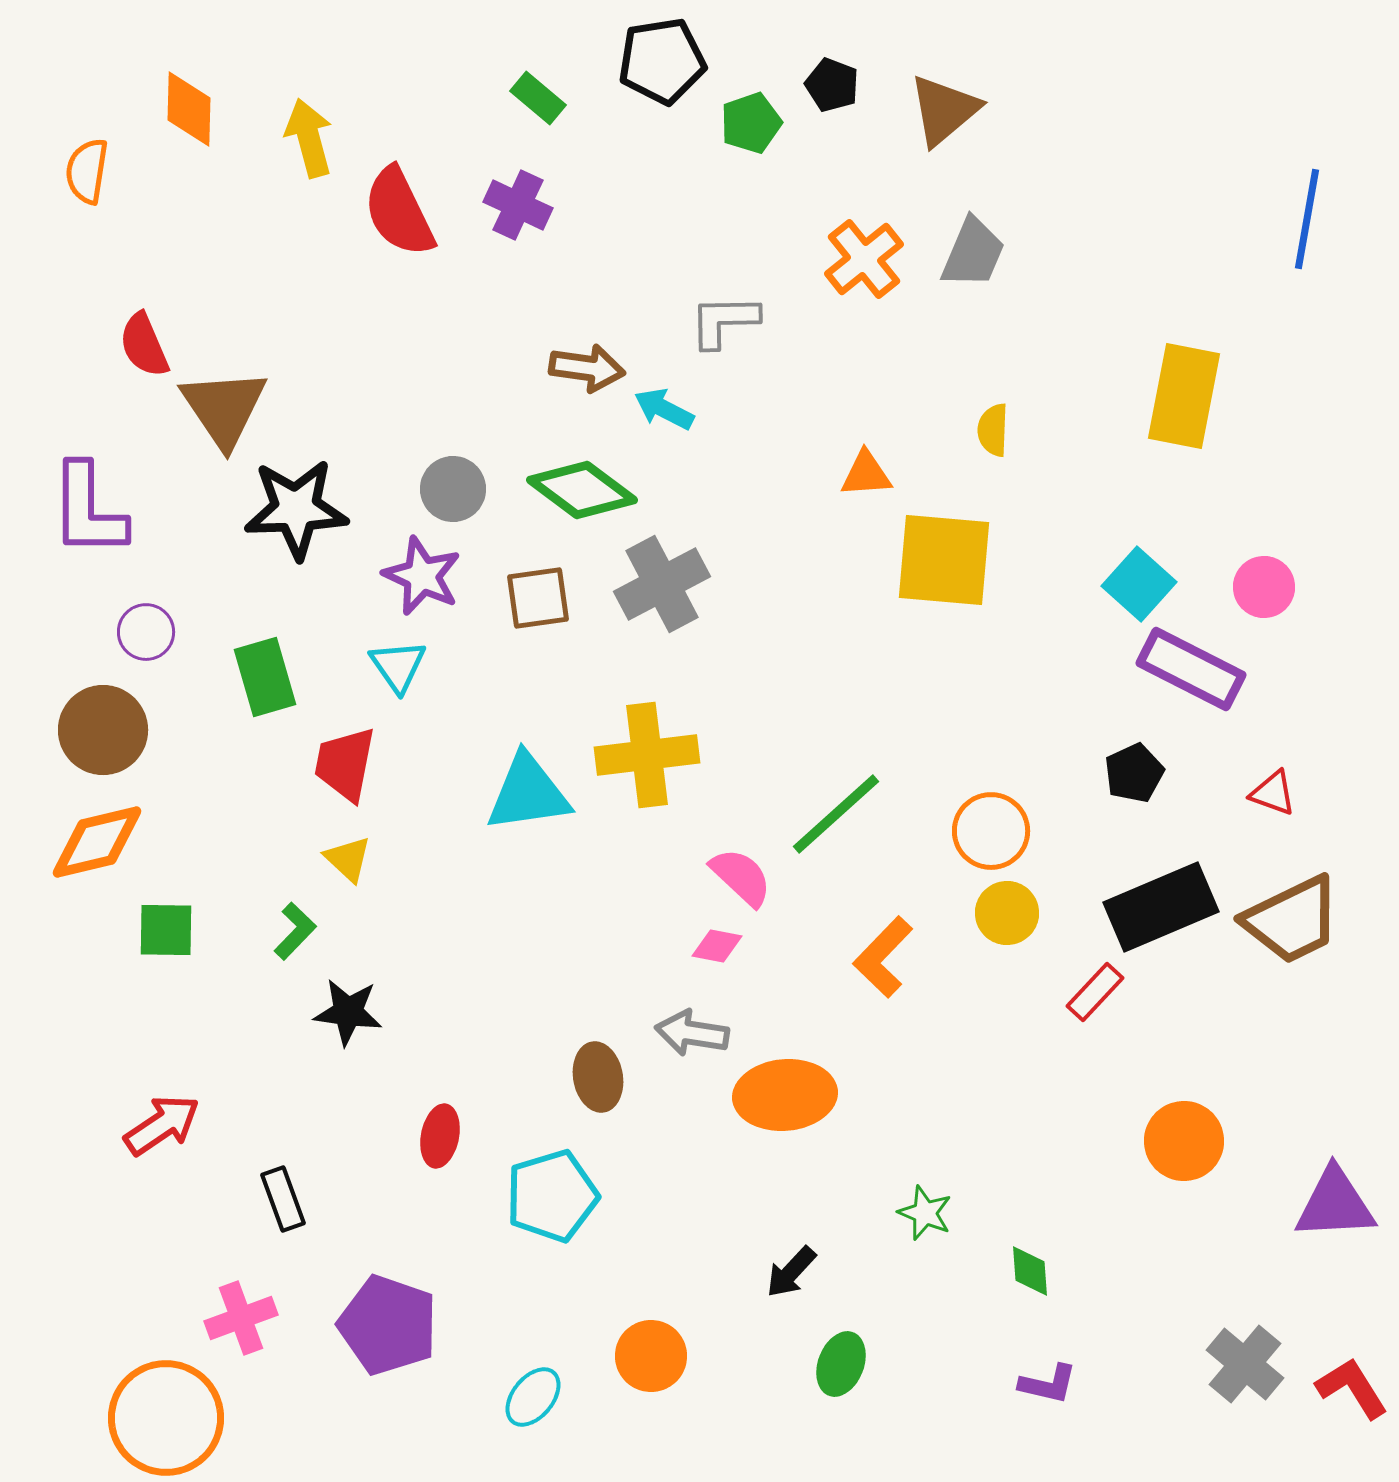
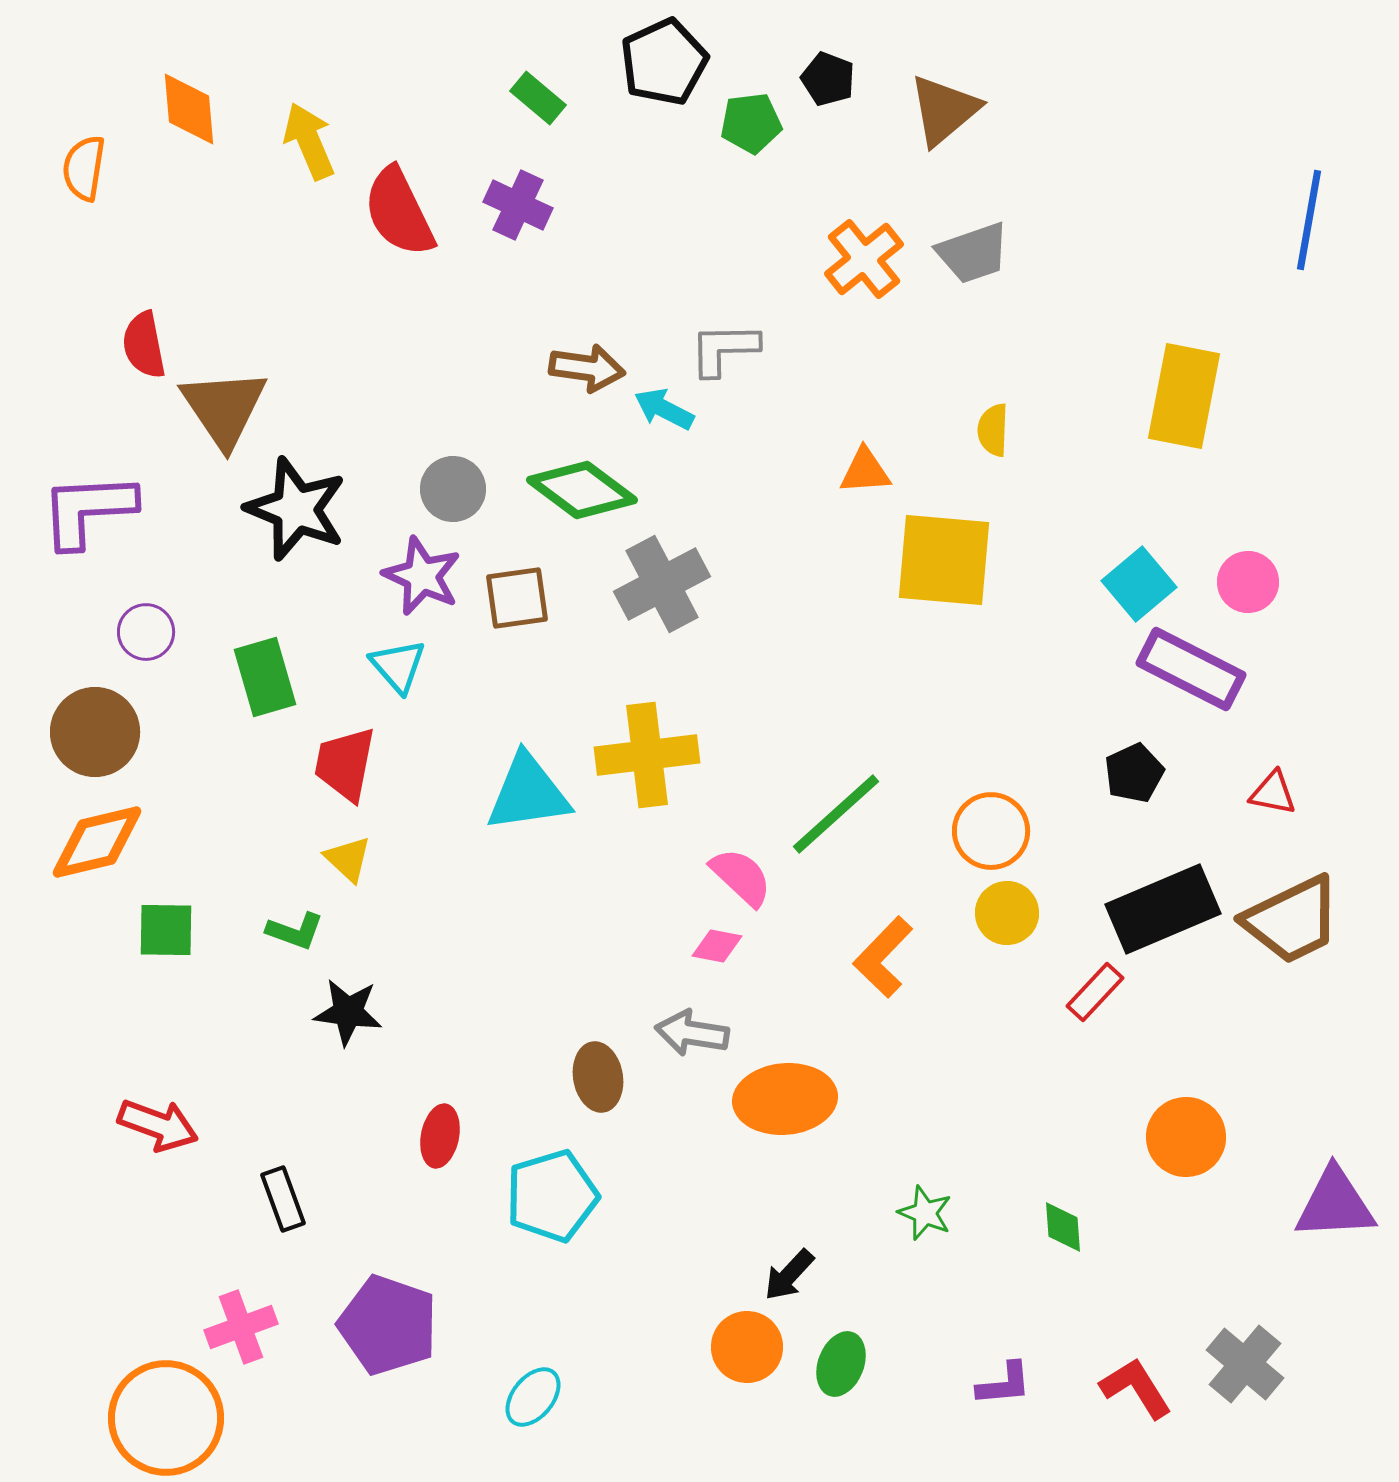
black pentagon at (662, 61): moved 2 px right, 1 px down; rotated 16 degrees counterclockwise
black pentagon at (832, 85): moved 4 px left, 6 px up
orange diamond at (189, 109): rotated 6 degrees counterclockwise
green pentagon at (751, 123): rotated 12 degrees clockwise
yellow arrow at (309, 138): moved 3 px down; rotated 8 degrees counterclockwise
orange semicircle at (87, 171): moved 3 px left, 3 px up
blue line at (1307, 219): moved 2 px right, 1 px down
gray trapezoid at (973, 253): rotated 48 degrees clockwise
gray L-shape at (724, 321): moved 28 px down
red semicircle at (144, 345): rotated 12 degrees clockwise
orange triangle at (866, 474): moved 1 px left, 3 px up
black star at (296, 509): rotated 24 degrees clockwise
purple L-shape at (88, 510): rotated 87 degrees clockwise
cyan square at (1139, 584): rotated 8 degrees clockwise
pink circle at (1264, 587): moved 16 px left, 5 px up
brown square at (538, 598): moved 21 px left
cyan triangle at (398, 666): rotated 6 degrees counterclockwise
brown circle at (103, 730): moved 8 px left, 2 px down
red triangle at (1273, 793): rotated 9 degrees counterclockwise
black rectangle at (1161, 907): moved 2 px right, 2 px down
green L-shape at (295, 931): rotated 66 degrees clockwise
orange ellipse at (785, 1095): moved 4 px down
red arrow at (162, 1125): moved 4 px left; rotated 54 degrees clockwise
orange circle at (1184, 1141): moved 2 px right, 4 px up
green diamond at (1030, 1271): moved 33 px right, 44 px up
black arrow at (791, 1272): moved 2 px left, 3 px down
pink cross at (241, 1318): moved 9 px down
orange circle at (651, 1356): moved 96 px right, 9 px up
purple L-shape at (1048, 1384): moved 44 px left; rotated 18 degrees counterclockwise
red L-shape at (1352, 1388): moved 216 px left
